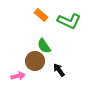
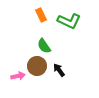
orange rectangle: rotated 24 degrees clockwise
brown circle: moved 2 px right, 5 px down
